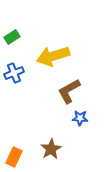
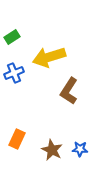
yellow arrow: moved 4 px left, 1 px down
brown L-shape: rotated 28 degrees counterclockwise
blue star: moved 31 px down
brown star: moved 1 px right, 1 px down; rotated 15 degrees counterclockwise
orange rectangle: moved 3 px right, 18 px up
